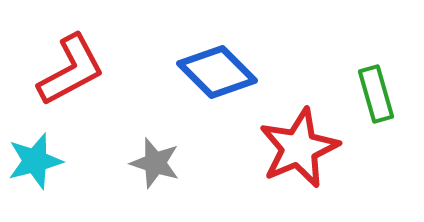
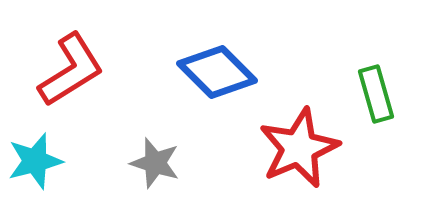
red L-shape: rotated 4 degrees counterclockwise
